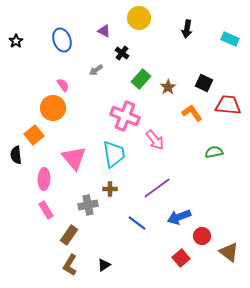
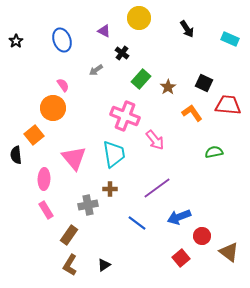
black arrow: rotated 42 degrees counterclockwise
